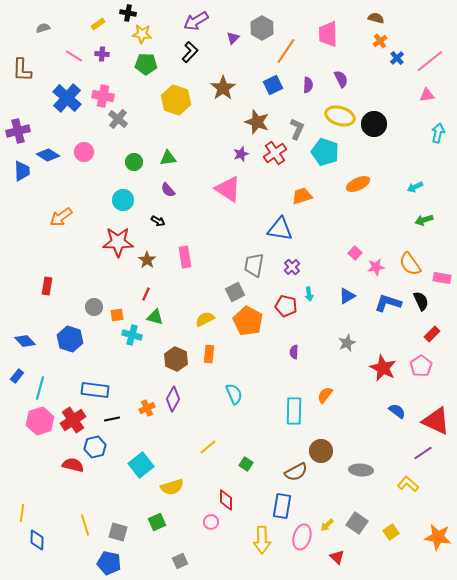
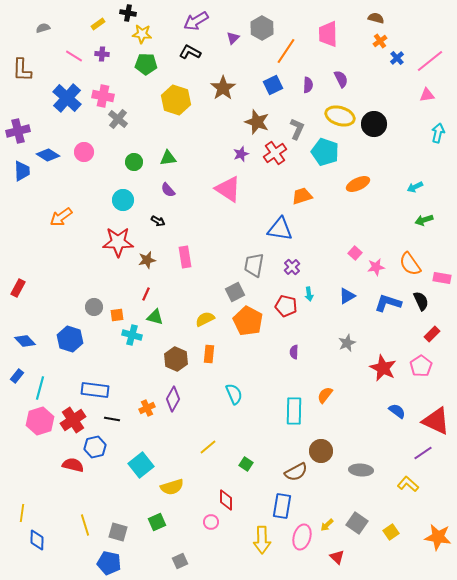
black L-shape at (190, 52): rotated 105 degrees counterclockwise
brown star at (147, 260): rotated 24 degrees clockwise
red rectangle at (47, 286): moved 29 px left, 2 px down; rotated 18 degrees clockwise
black line at (112, 419): rotated 21 degrees clockwise
